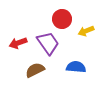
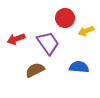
red circle: moved 3 px right, 1 px up
red arrow: moved 2 px left, 4 px up
blue semicircle: moved 3 px right
